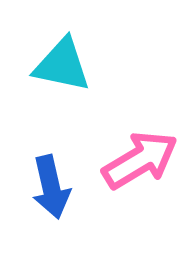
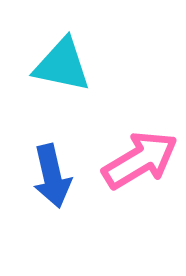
blue arrow: moved 1 px right, 11 px up
